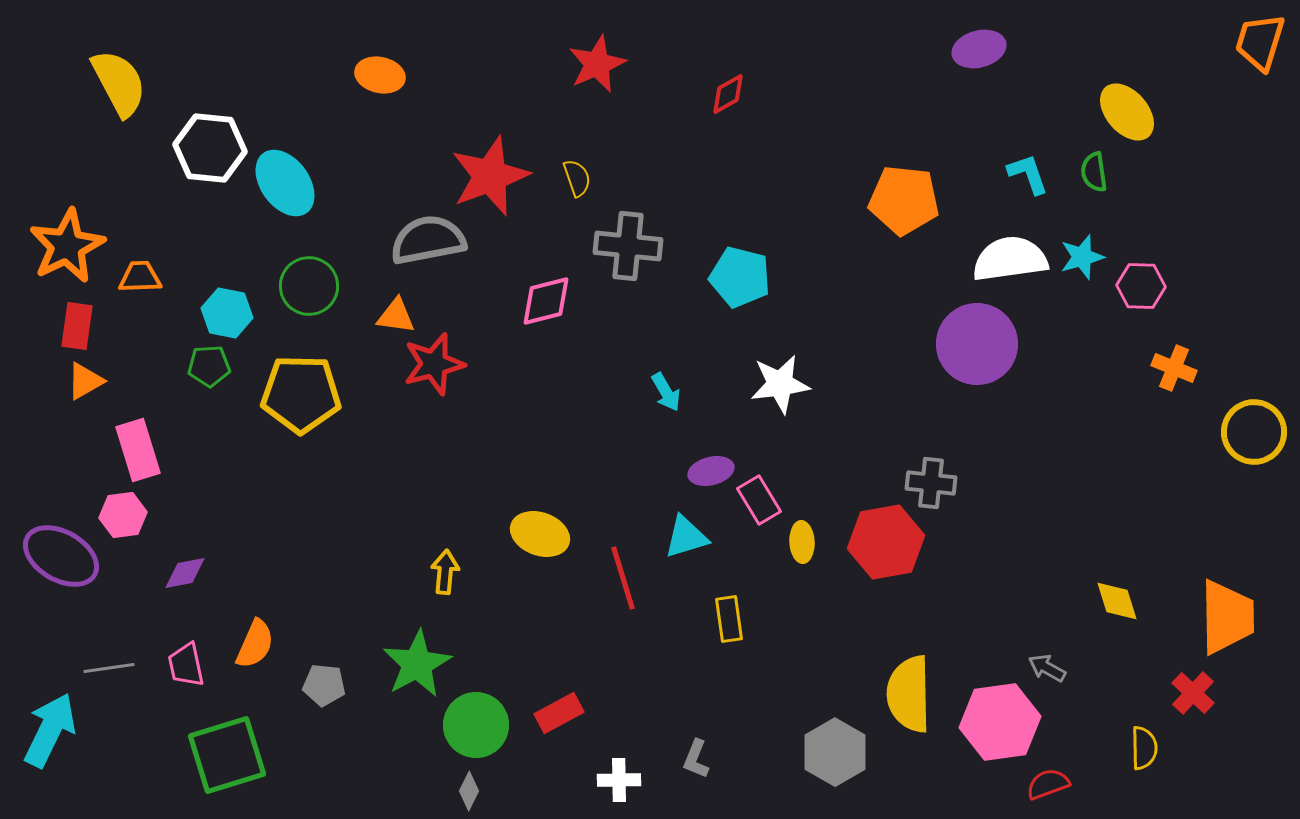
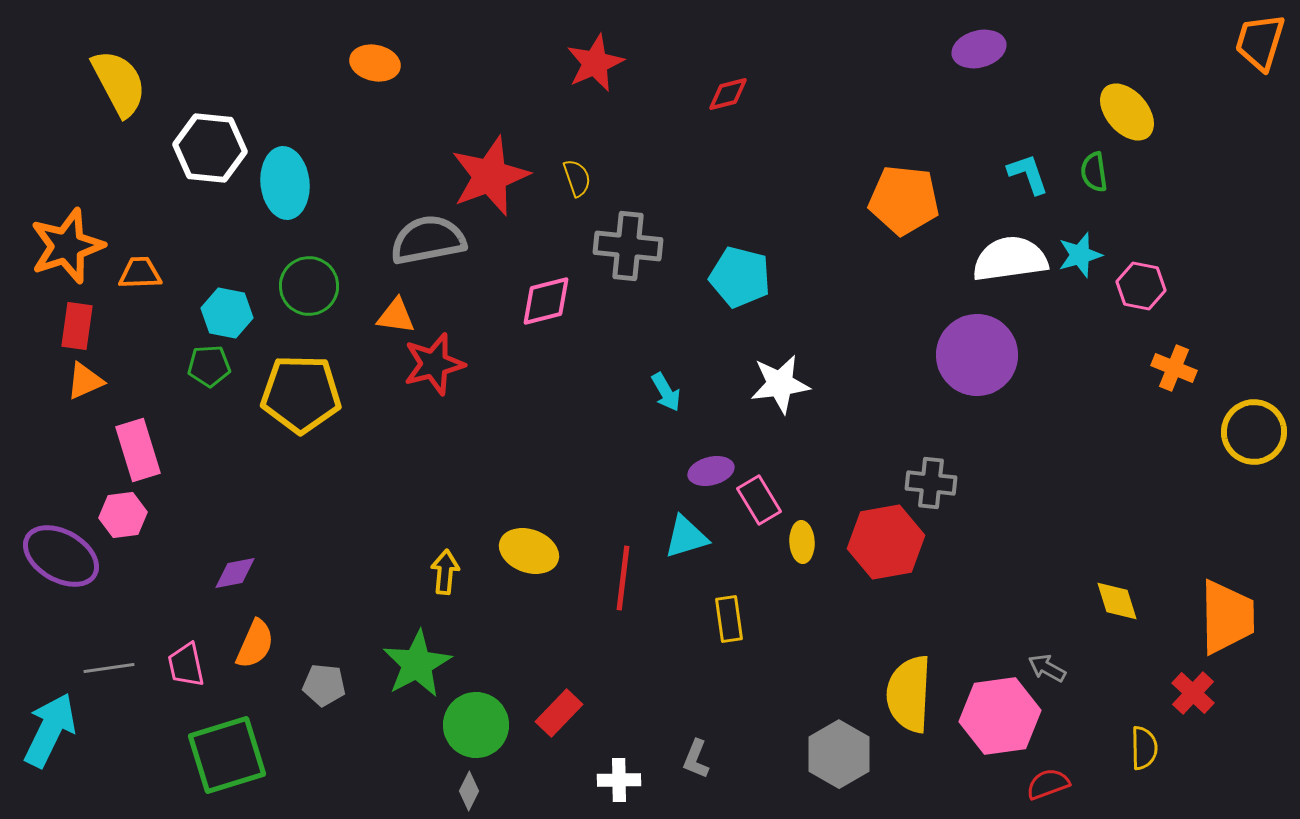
red star at (597, 64): moved 2 px left, 1 px up
orange ellipse at (380, 75): moved 5 px left, 12 px up
red diamond at (728, 94): rotated 15 degrees clockwise
cyan ellipse at (285, 183): rotated 30 degrees clockwise
orange star at (67, 246): rotated 8 degrees clockwise
cyan star at (1082, 257): moved 2 px left, 2 px up
orange trapezoid at (140, 277): moved 4 px up
pink hexagon at (1141, 286): rotated 9 degrees clockwise
purple circle at (977, 344): moved 11 px down
orange triangle at (85, 381): rotated 6 degrees clockwise
yellow ellipse at (540, 534): moved 11 px left, 17 px down
purple diamond at (185, 573): moved 50 px right
red line at (623, 578): rotated 24 degrees clockwise
yellow semicircle at (909, 694): rotated 4 degrees clockwise
red rectangle at (559, 713): rotated 18 degrees counterclockwise
pink hexagon at (1000, 722): moved 6 px up
gray hexagon at (835, 752): moved 4 px right, 2 px down
